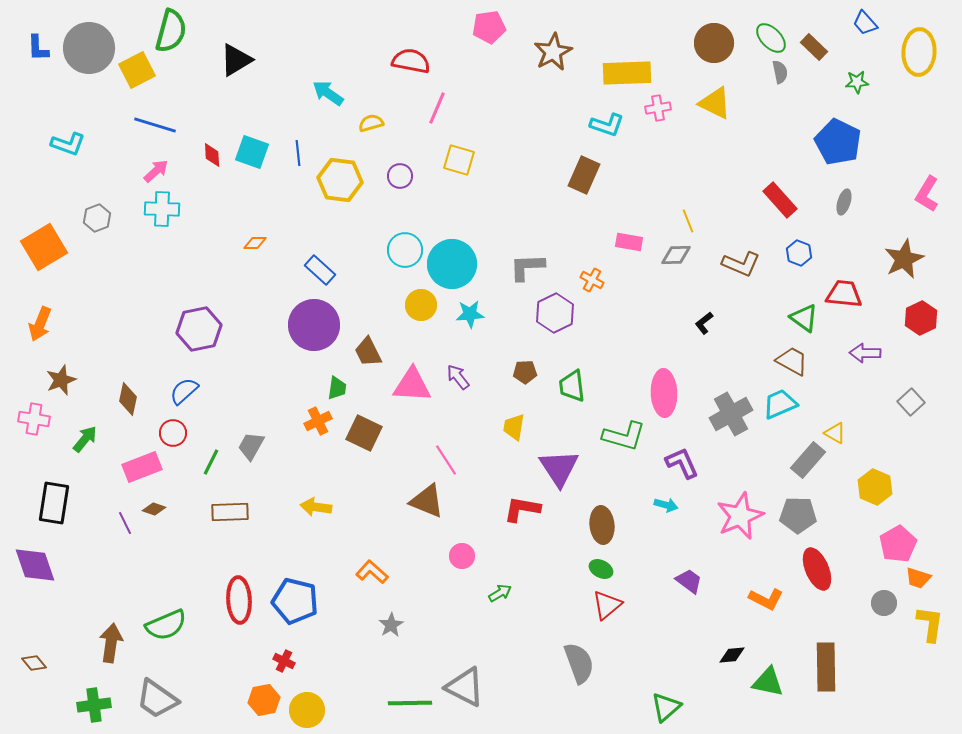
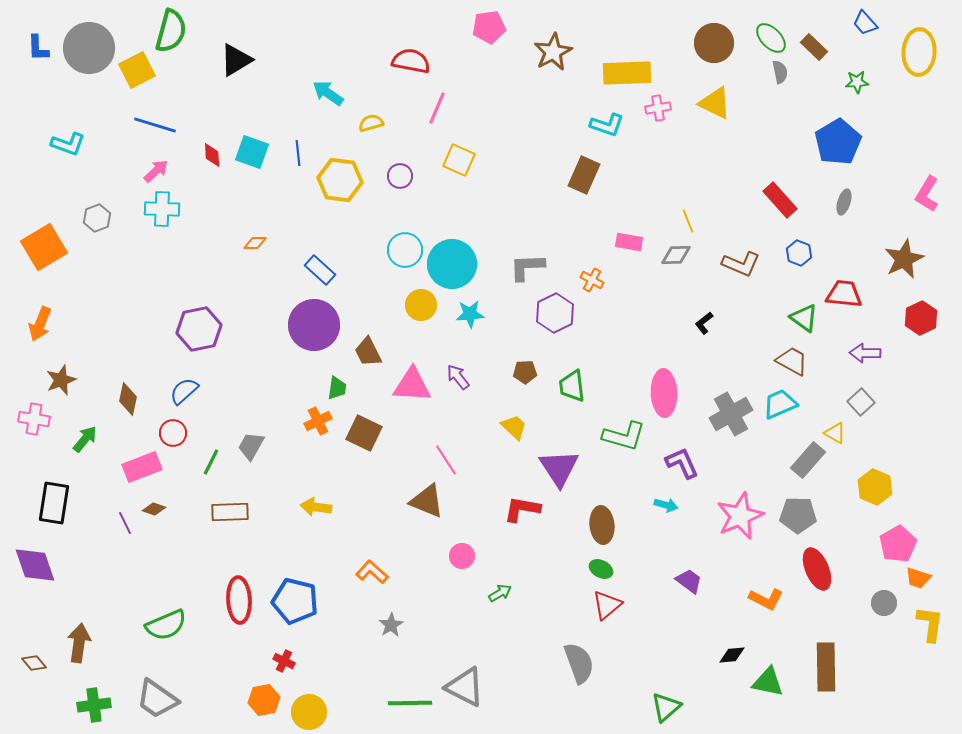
blue pentagon at (838, 142): rotated 15 degrees clockwise
yellow square at (459, 160): rotated 8 degrees clockwise
gray square at (911, 402): moved 50 px left
yellow trapezoid at (514, 427): rotated 124 degrees clockwise
brown arrow at (111, 643): moved 32 px left
yellow circle at (307, 710): moved 2 px right, 2 px down
